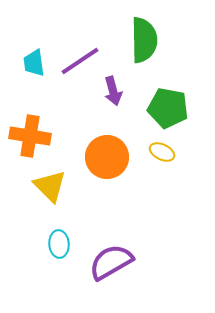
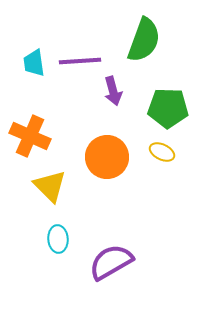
green semicircle: rotated 21 degrees clockwise
purple line: rotated 30 degrees clockwise
green pentagon: rotated 9 degrees counterclockwise
orange cross: rotated 15 degrees clockwise
cyan ellipse: moved 1 px left, 5 px up
